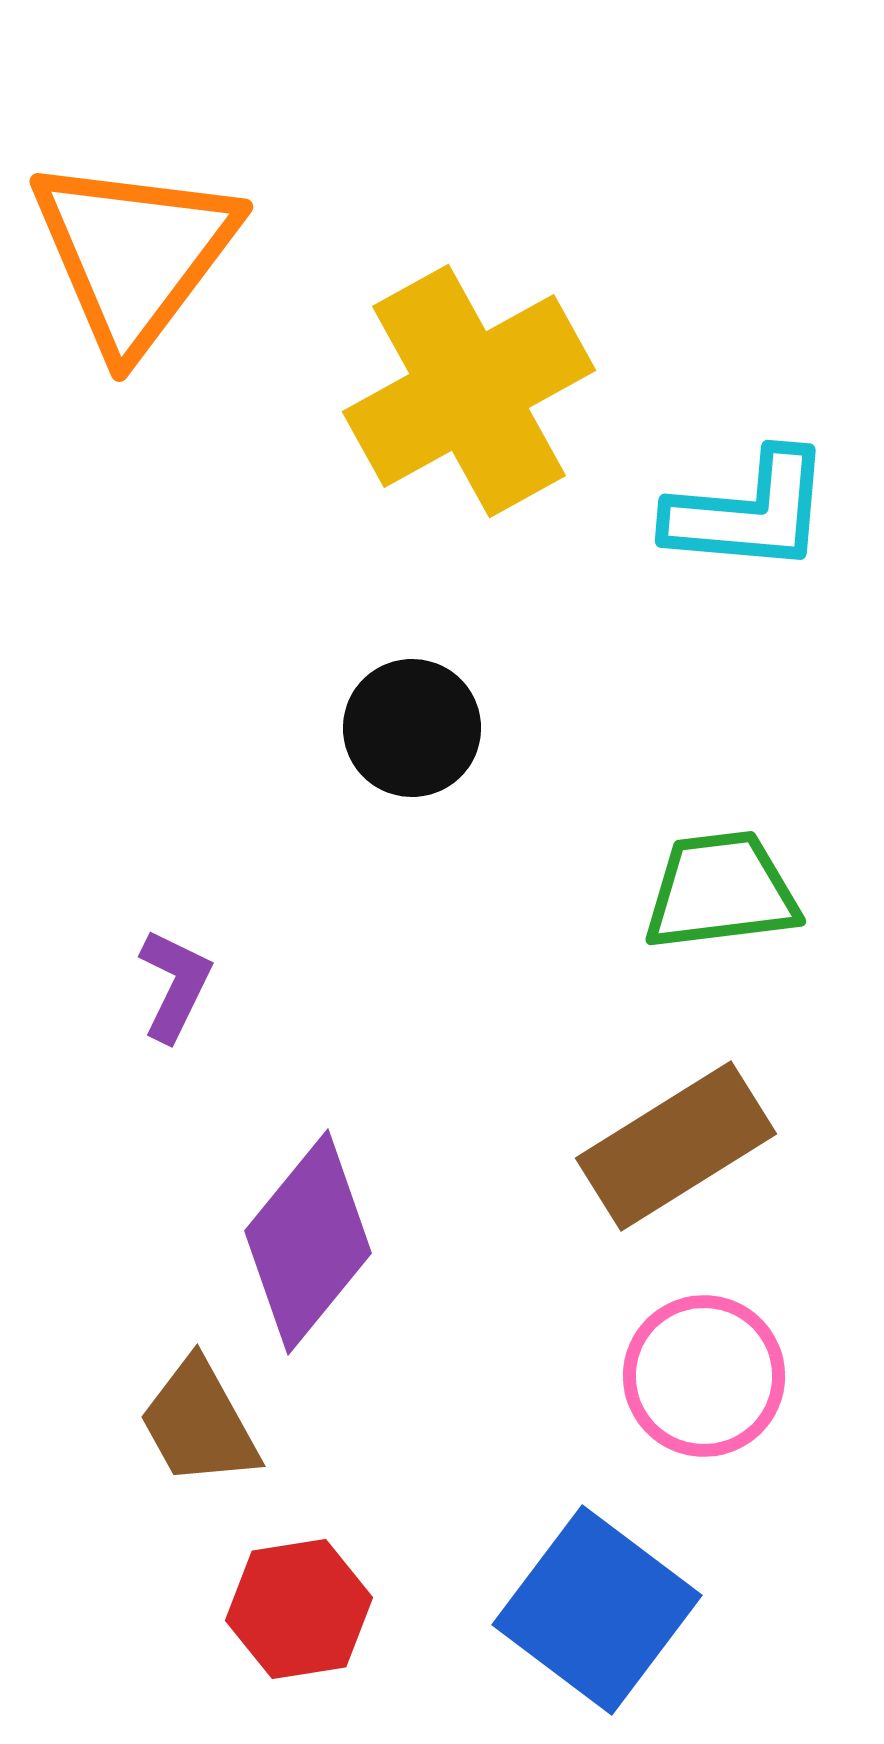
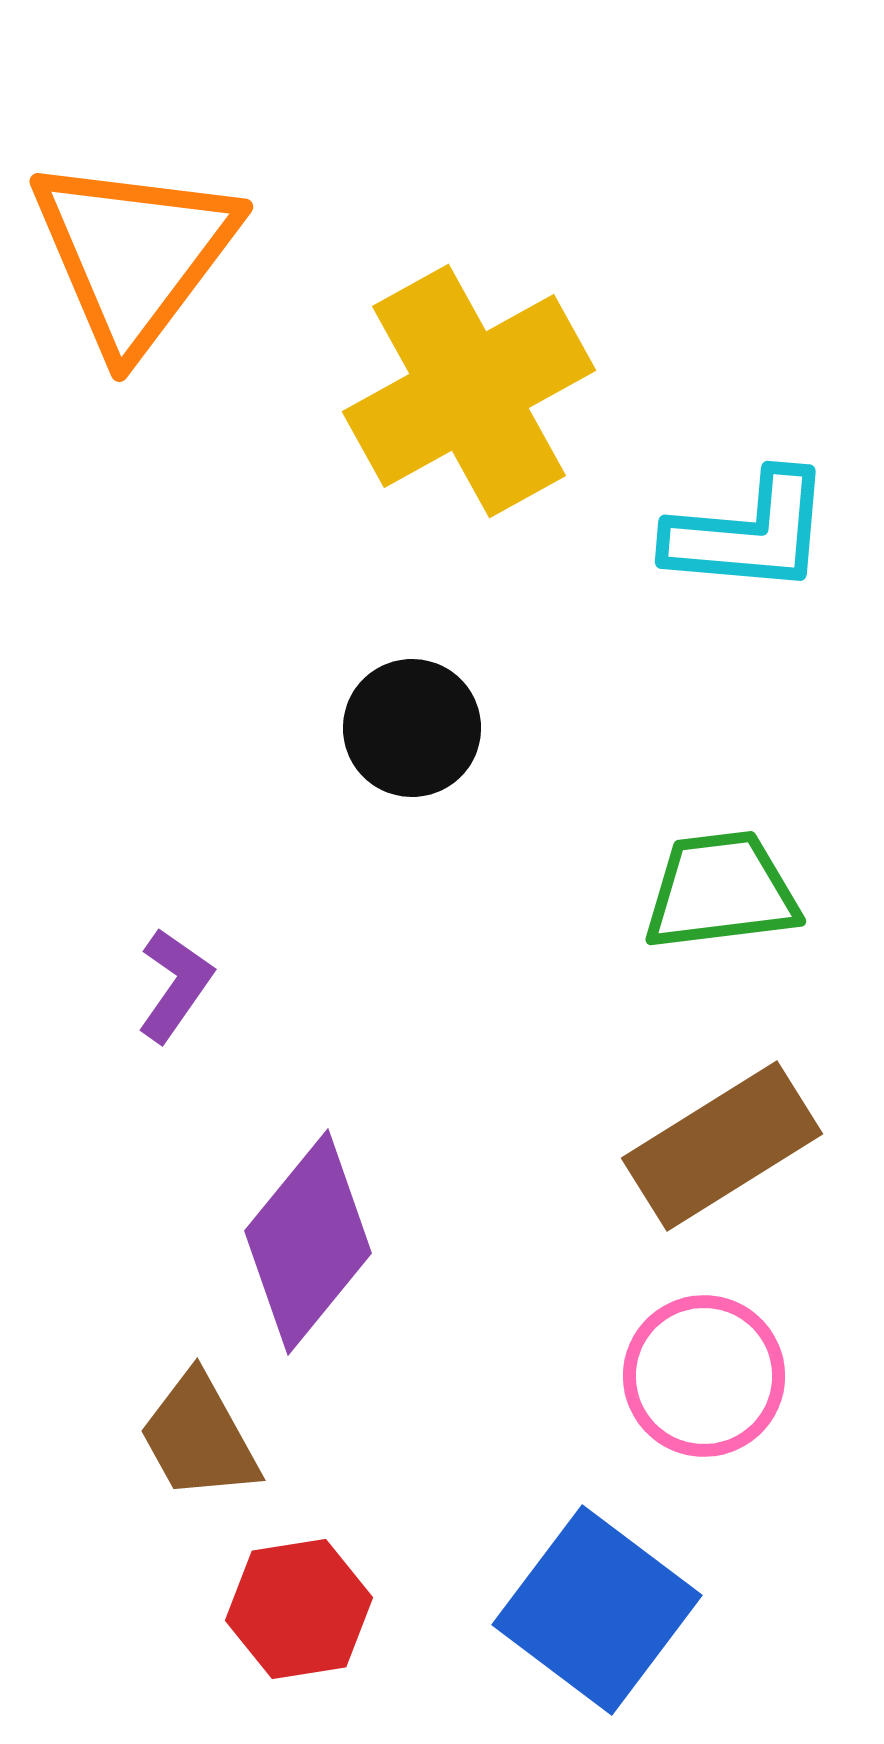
cyan L-shape: moved 21 px down
purple L-shape: rotated 9 degrees clockwise
brown rectangle: moved 46 px right
brown trapezoid: moved 14 px down
